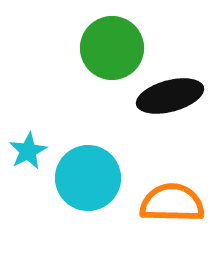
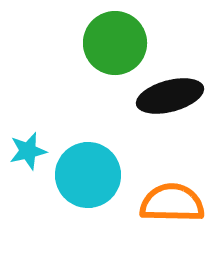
green circle: moved 3 px right, 5 px up
cyan star: rotated 15 degrees clockwise
cyan circle: moved 3 px up
